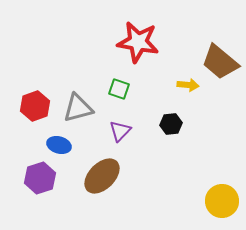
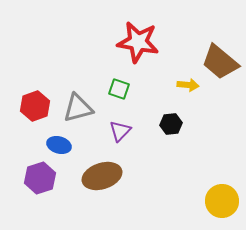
brown ellipse: rotated 27 degrees clockwise
